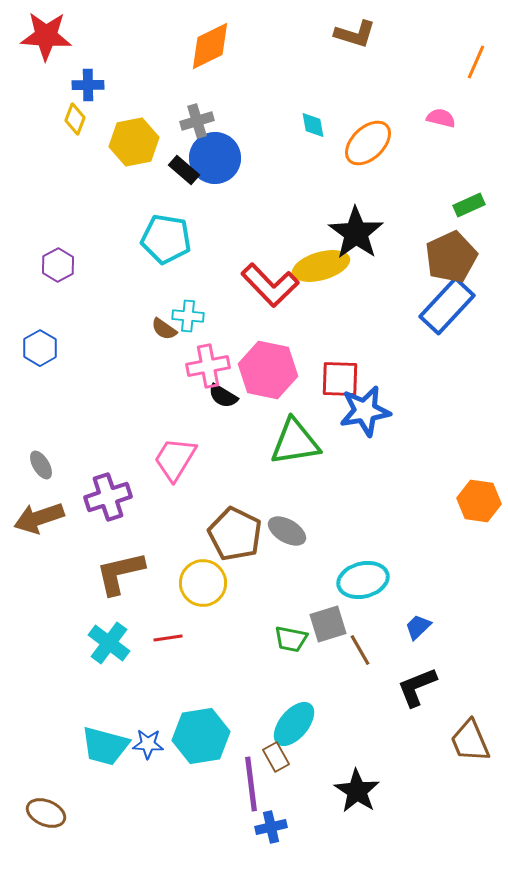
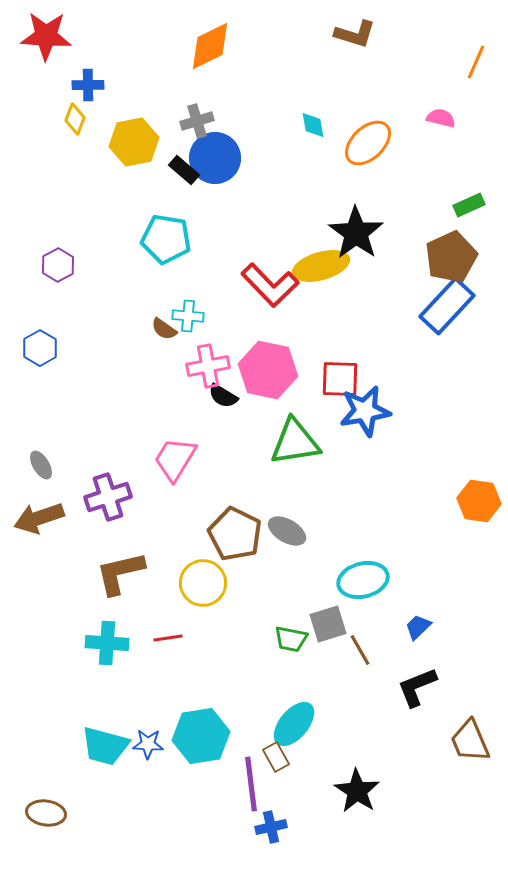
cyan cross at (109, 643): moved 2 px left; rotated 33 degrees counterclockwise
brown ellipse at (46, 813): rotated 15 degrees counterclockwise
